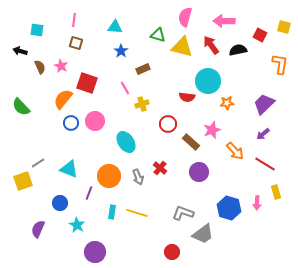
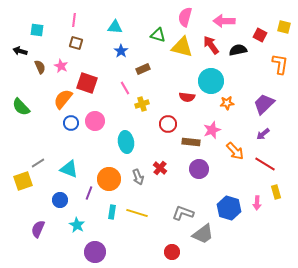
cyan circle at (208, 81): moved 3 px right
cyan ellipse at (126, 142): rotated 25 degrees clockwise
brown rectangle at (191, 142): rotated 36 degrees counterclockwise
purple circle at (199, 172): moved 3 px up
orange circle at (109, 176): moved 3 px down
blue circle at (60, 203): moved 3 px up
